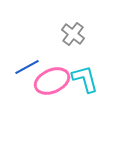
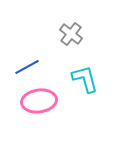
gray cross: moved 2 px left
pink ellipse: moved 13 px left, 20 px down; rotated 16 degrees clockwise
